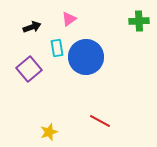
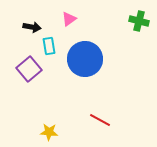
green cross: rotated 18 degrees clockwise
black arrow: rotated 30 degrees clockwise
cyan rectangle: moved 8 px left, 2 px up
blue circle: moved 1 px left, 2 px down
red line: moved 1 px up
yellow star: rotated 24 degrees clockwise
